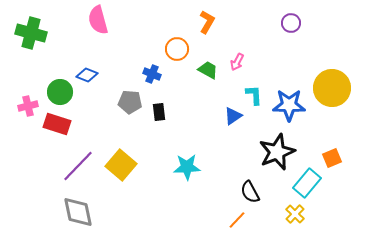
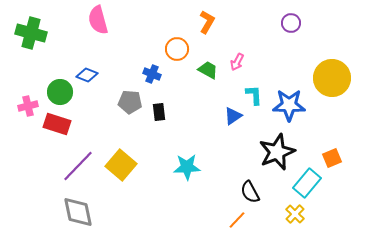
yellow circle: moved 10 px up
